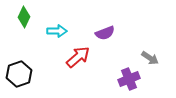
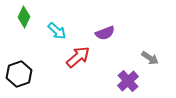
cyan arrow: rotated 42 degrees clockwise
purple cross: moved 1 px left, 2 px down; rotated 20 degrees counterclockwise
